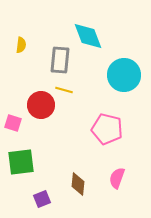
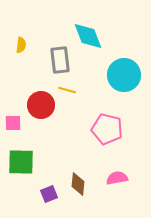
gray rectangle: rotated 12 degrees counterclockwise
yellow line: moved 3 px right
pink square: rotated 18 degrees counterclockwise
green square: rotated 8 degrees clockwise
pink semicircle: rotated 60 degrees clockwise
purple square: moved 7 px right, 5 px up
